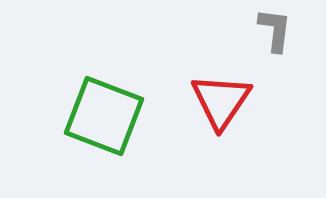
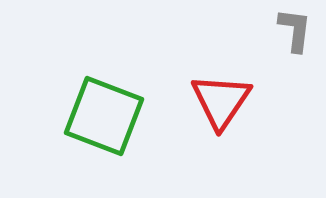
gray L-shape: moved 20 px right
